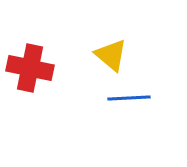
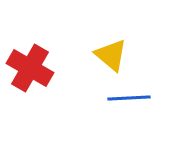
red cross: rotated 18 degrees clockwise
